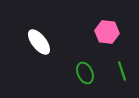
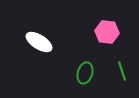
white ellipse: rotated 20 degrees counterclockwise
green ellipse: rotated 40 degrees clockwise
